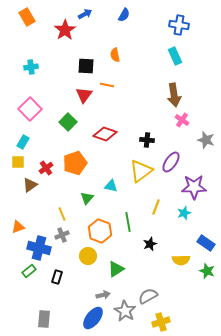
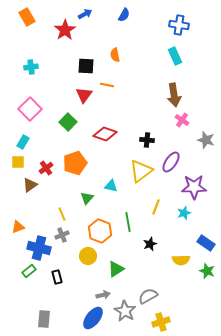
black rectangle at (57, 277): rotated 32 degrees counterclockwise
